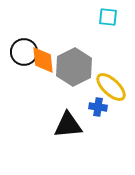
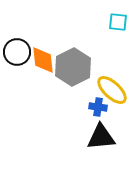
cyan square: moved 10 px right, 5 px down
black circle: moved 7 px left
gray hexagon: moved 1 px left
yellow ellipse: moved 1 px right, 3 px down
black triangle: moved 33 px right, 12 px down
